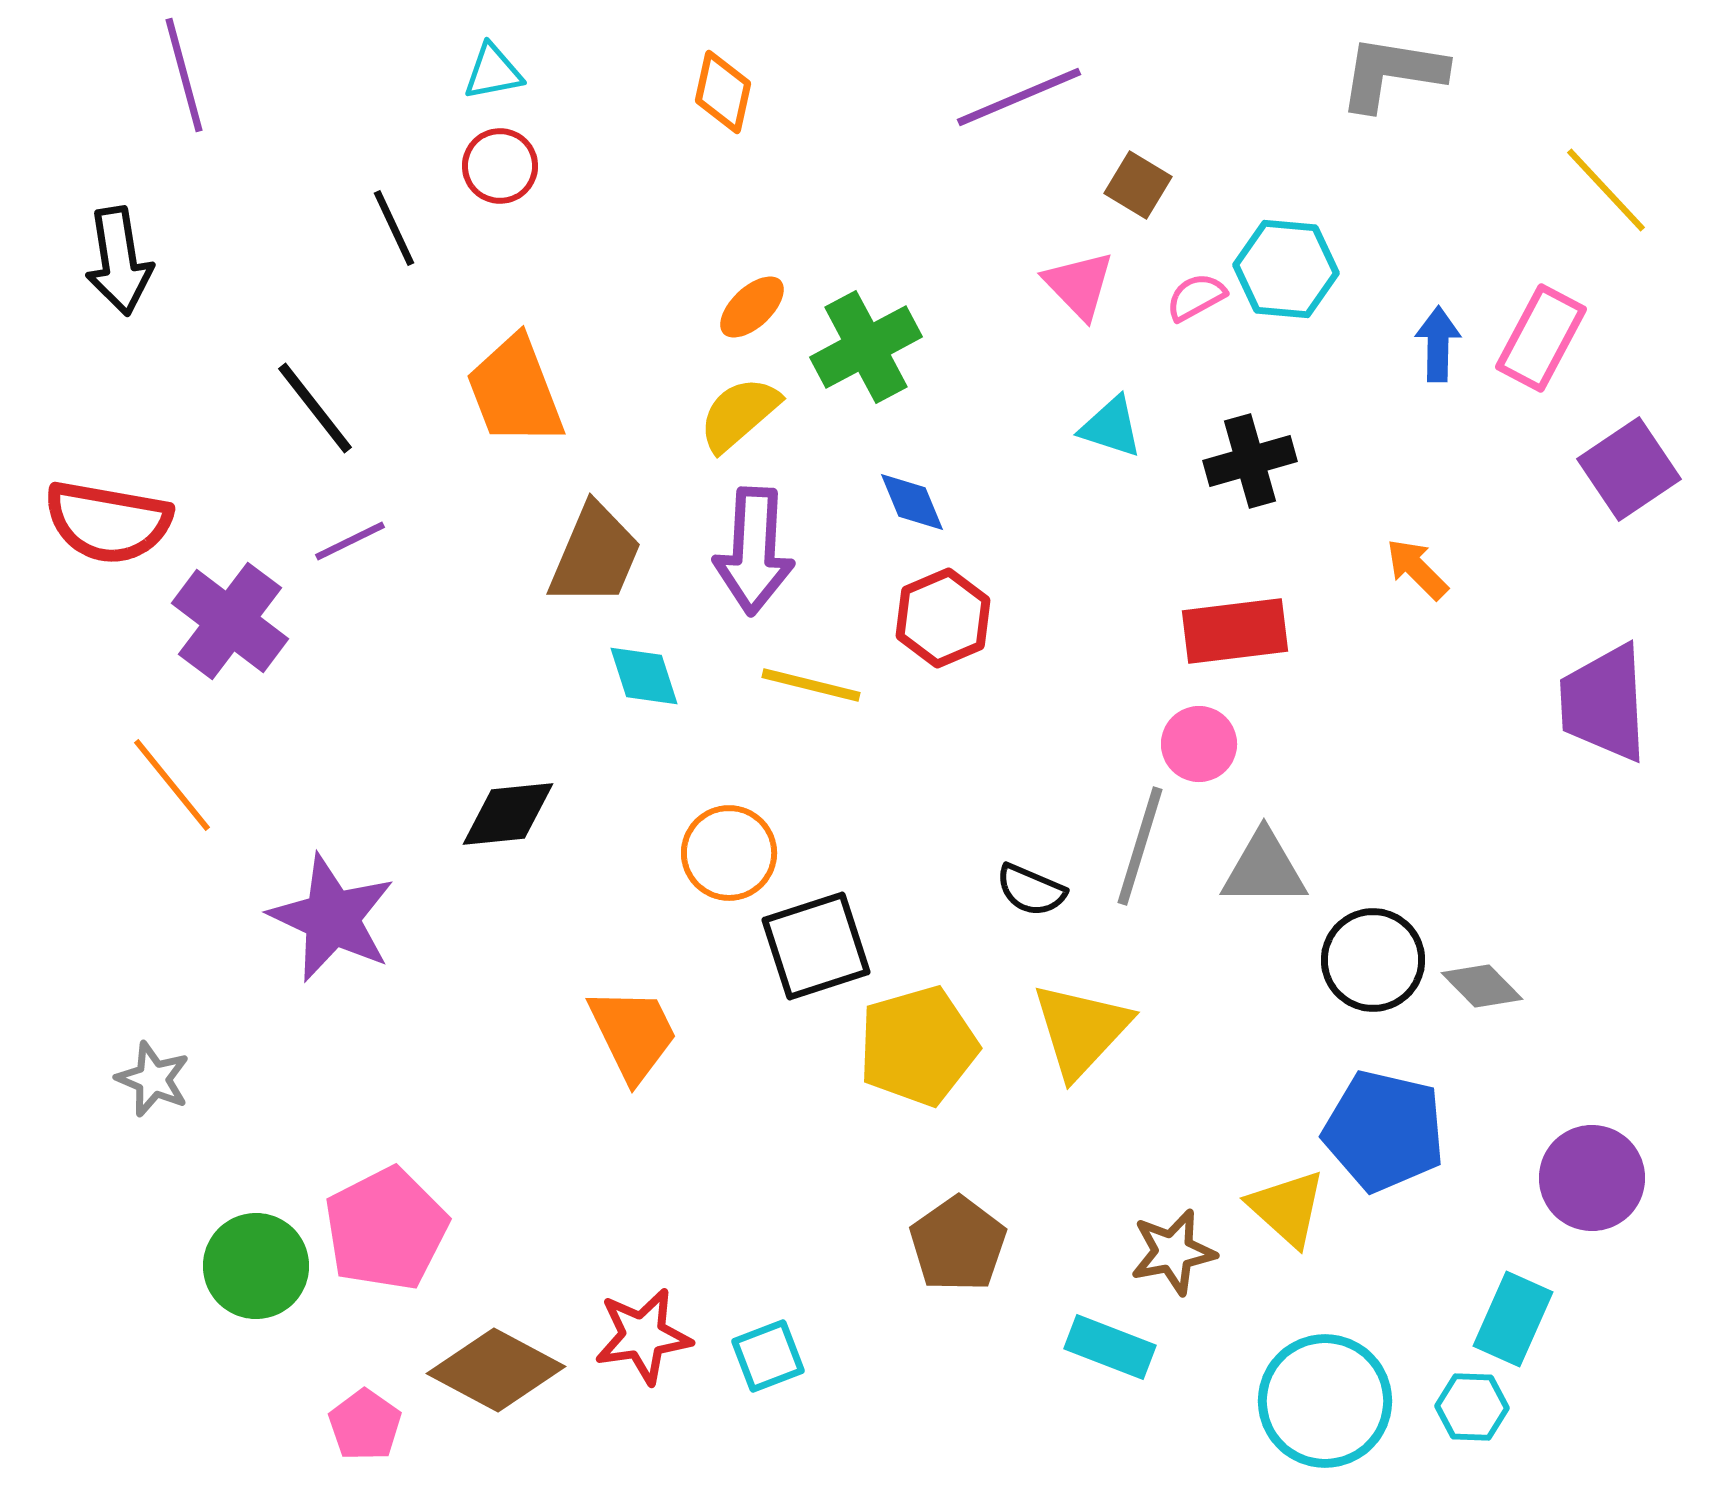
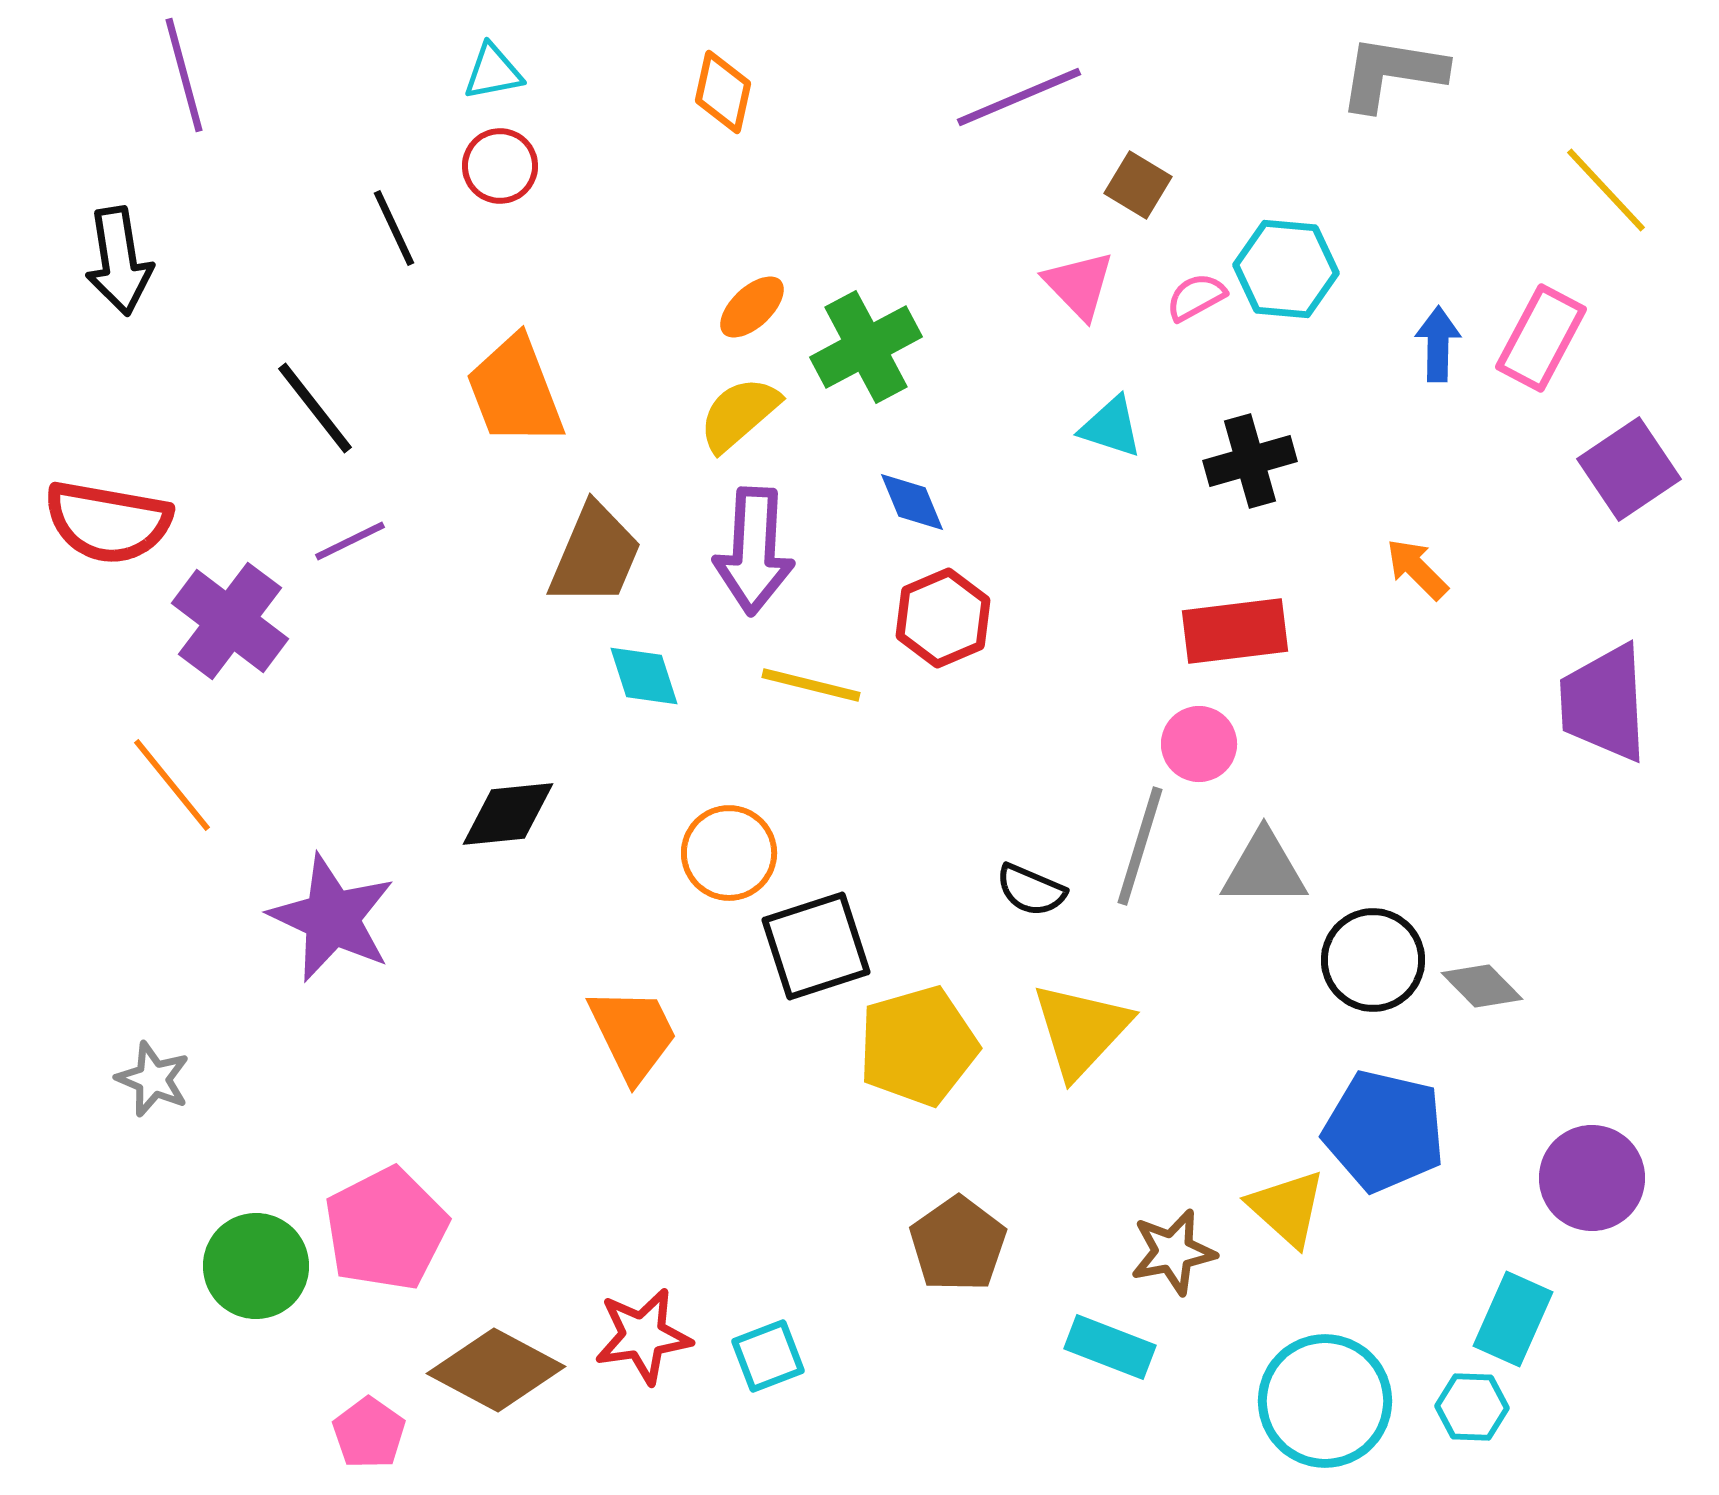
pink pentagon at (365, 1425): moved 4 px right, 8 px down
